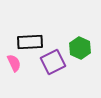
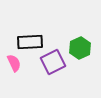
green hexagon: rotated 10 degrees clockwise
